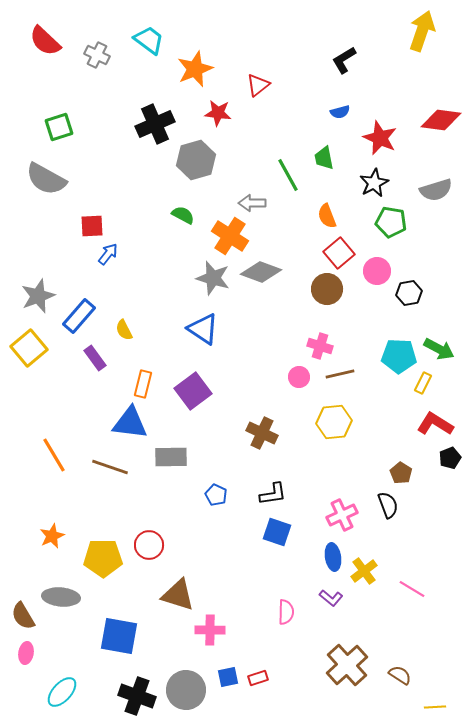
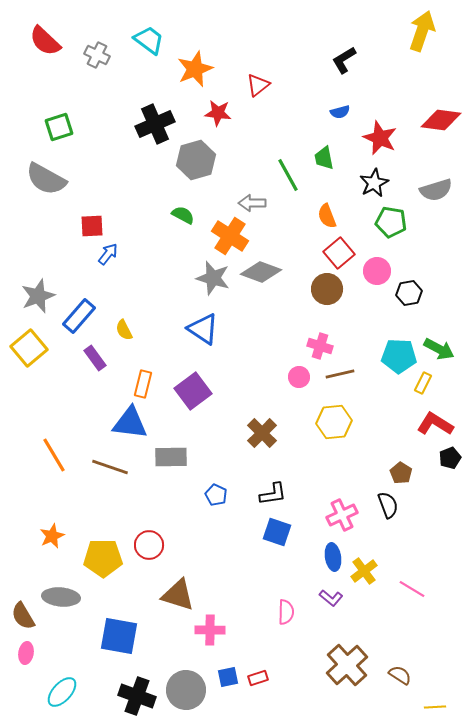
brown cross at (262, 433): rotated 20 degrees clockwise
